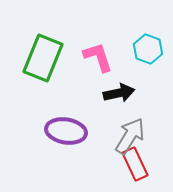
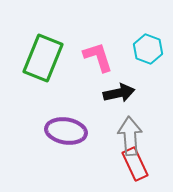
gray arrow: rotated 36 degrees counterclockwise
